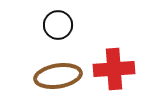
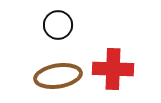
red cross: moved 1 px left; rotated 6 degrees clockwise
